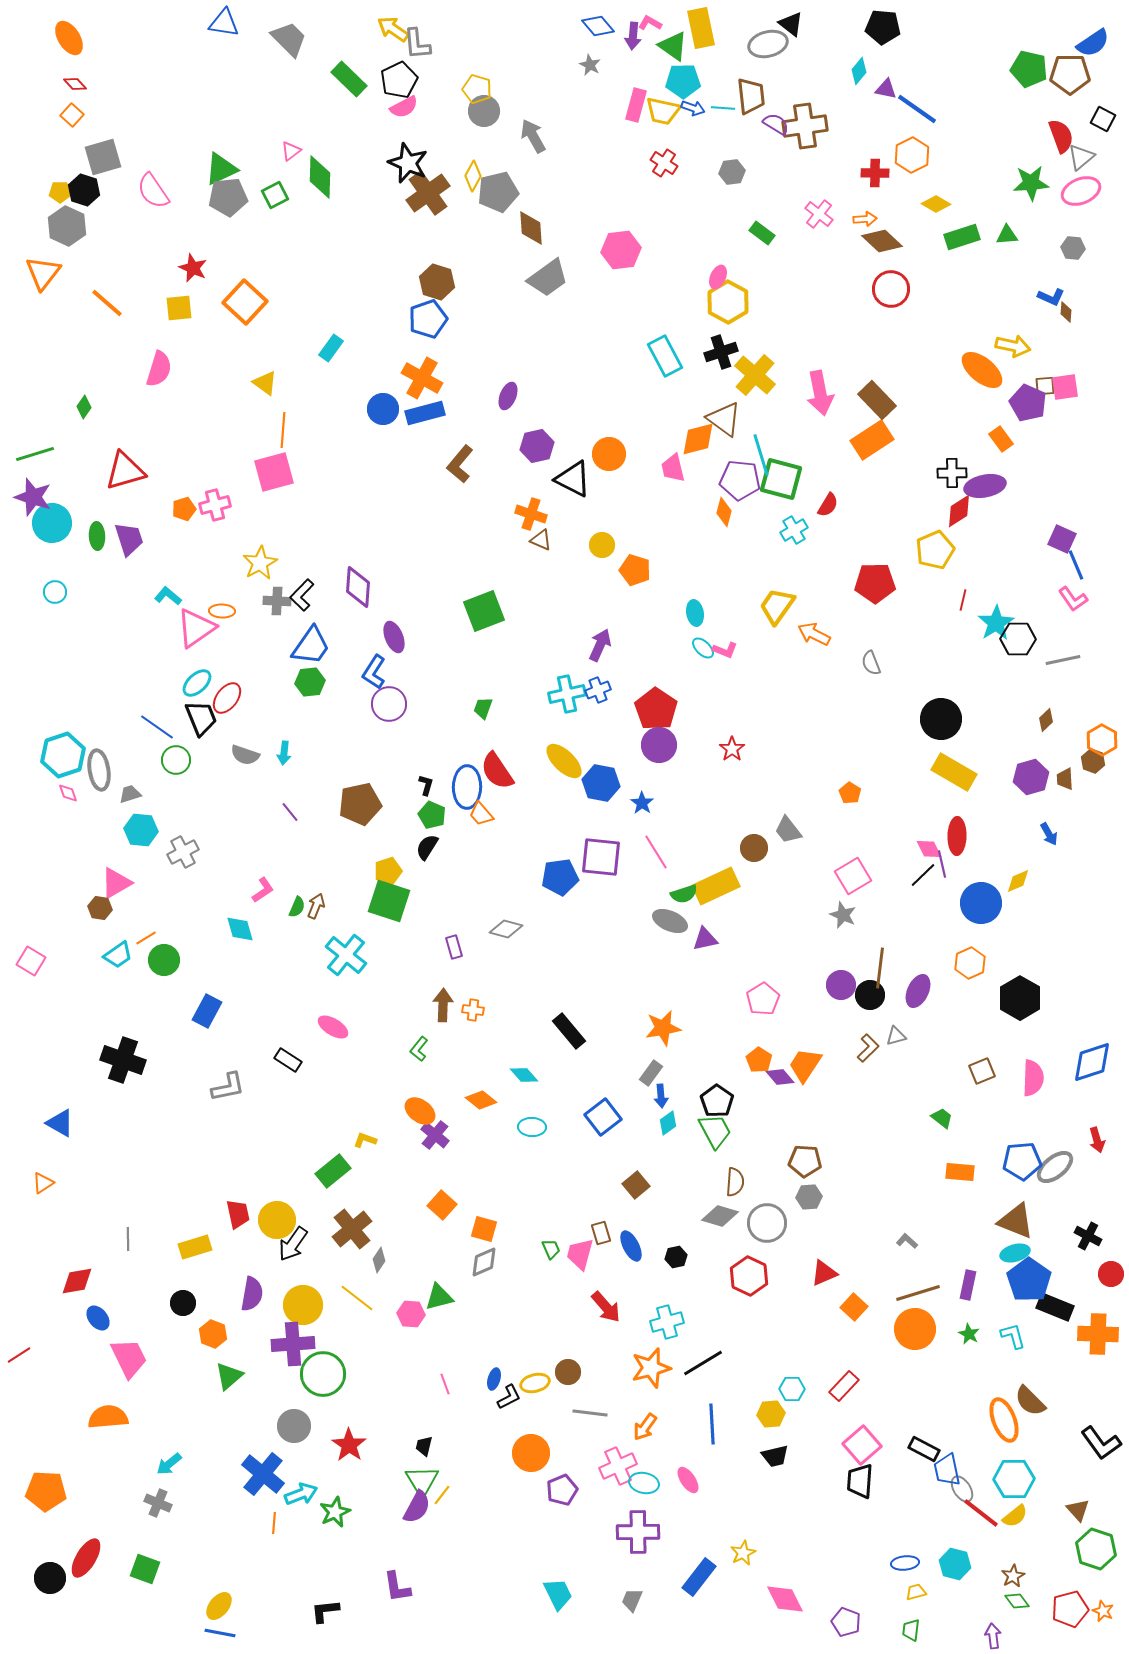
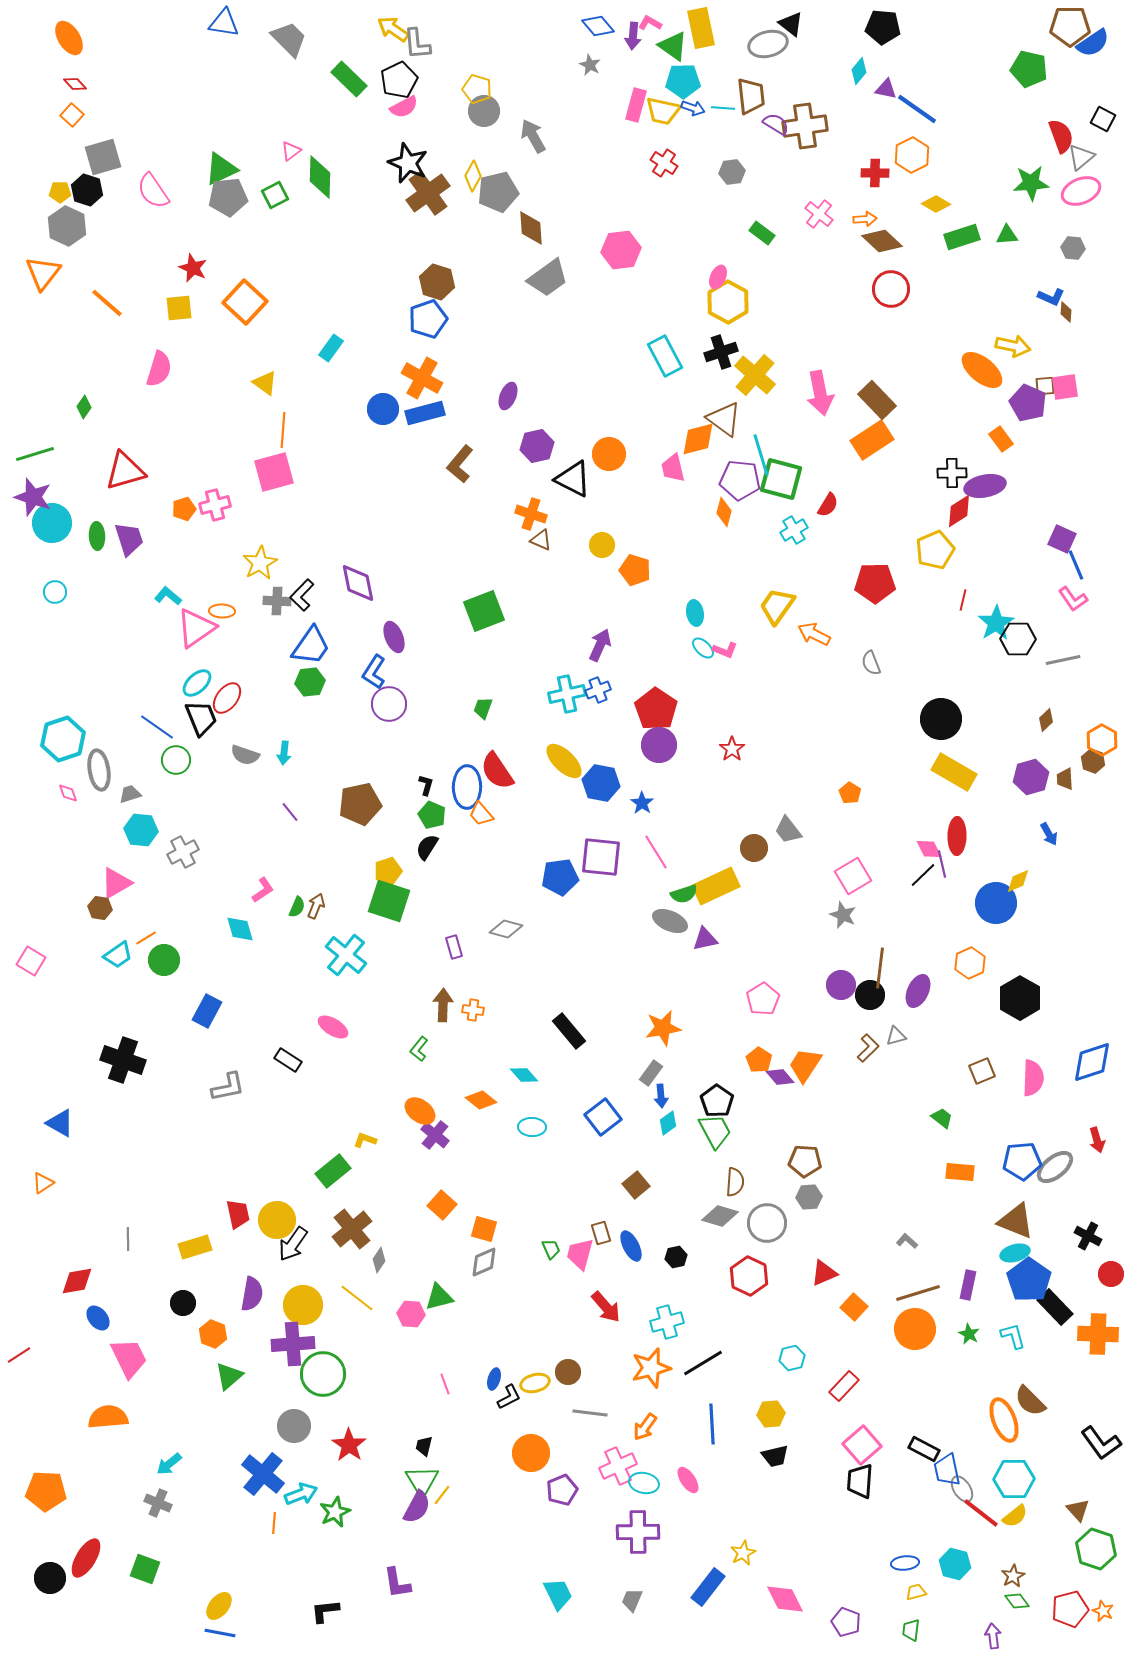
brown pentagon at (1070, 74): moved 48 px up
black hexagon at (84, 190): moved 3 px right
purple diamond at (358, 587): moved 4 px up; rotated 15 degrees counterclockwise
cyan hexagon at (63, 755): moved 16 px up
blue circle at (981, 903): moved 15 px right
black rectangle at (1055, 1307): rotated 24 degrees clockwise
cyan hexagon at (792, 1389): moved 31 px up; rotated 15 degrees counterclockwise
blue rectangle at (699, 1577): moved 9 px right, 10 px down
purple L-shape at (397, 1587): moved 4 px up
